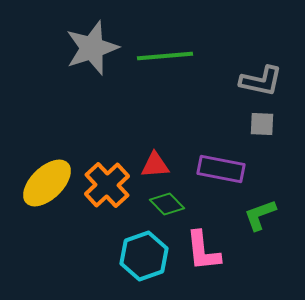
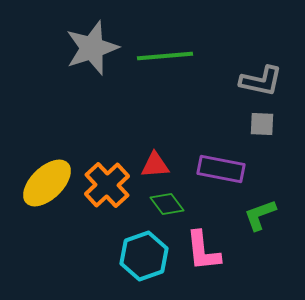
green diamond: rotated 8 degrees clockwise
